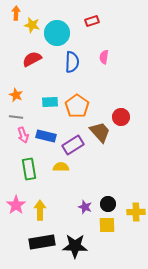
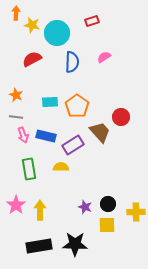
pink semicircle: rotated 48 degrees clockwise
black rectangle: moved 3 px left, 4 px down
black star: moved 2 px up
